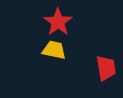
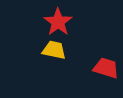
red trapezoid: rotated 64 degrees counterclockwise
